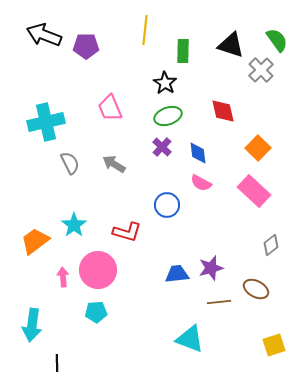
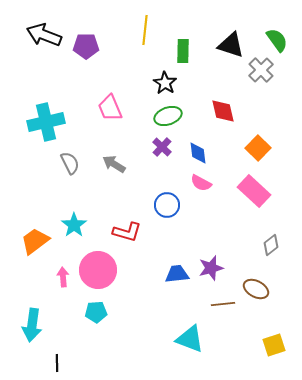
brown line: moved 4 px right, 2 px down
